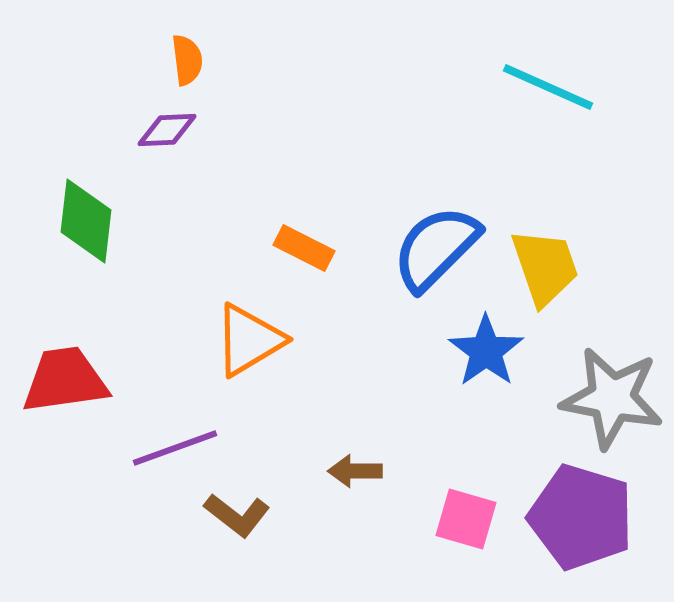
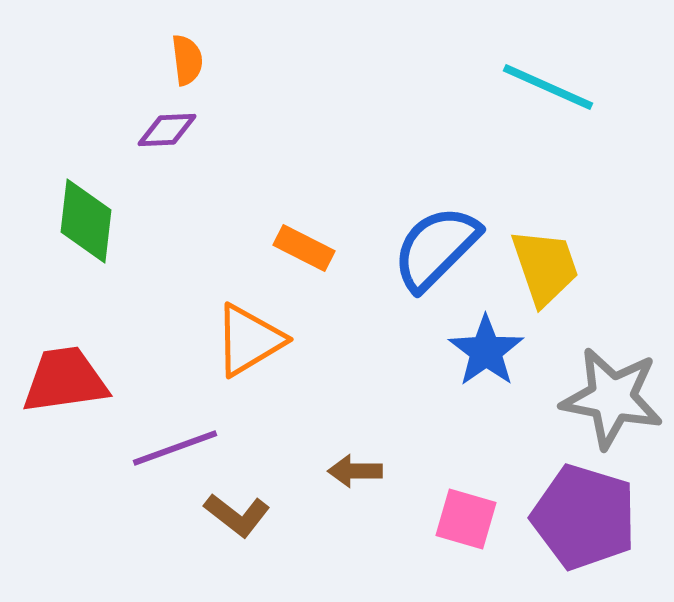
purple pentagon: moved 3 px right
